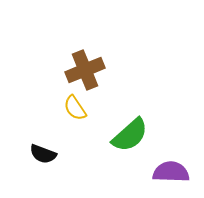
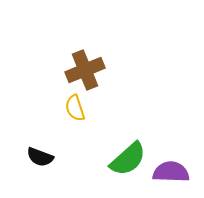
yellow semicircle: rotated 16 degrees clockwise
green semicircle: moved 2 px left, 24 px down
black semicircle: moved 3 px left, 3 px down
